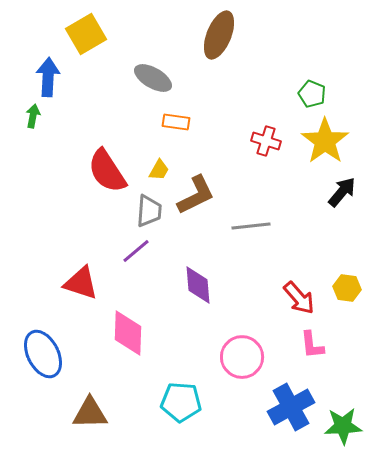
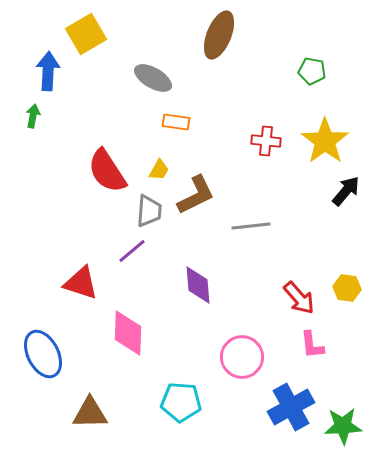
blue arrow: moved 6 px up
green pentagon: moved 23 px up; rotated 12 degrees counterclockwise
red cross: rotated 12 degrees counterclockwise
black arrow: moved 4 px right, 1 px up
purple line: moved 4 px left
